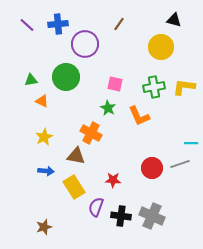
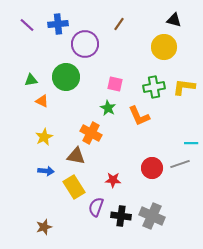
yellow circle: moved 3 px right
